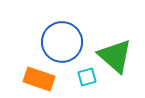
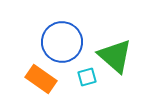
orange rectangle: moved 2 px right; rotated 16 degrees clockwise
